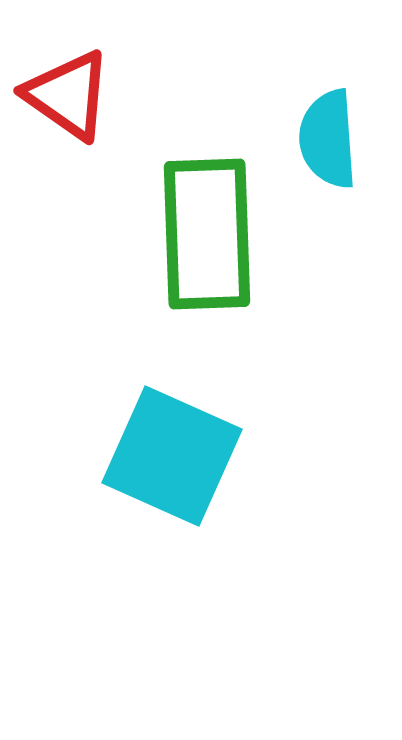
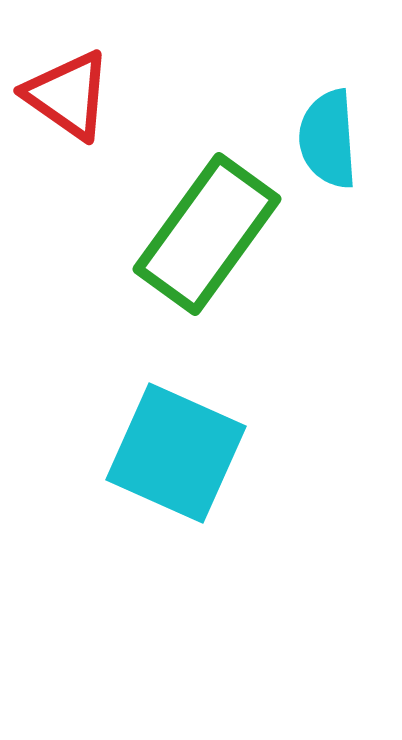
green rectangle: rotated 38 degrees clockwise
cyan square: moved 4 px right, 3 px up
